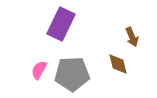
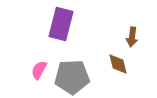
purple rectangle: rotated 12 degrees counterclockwise
brown arrow: rotated 30 degrees clockwise
gray pentagon: moved 3 px down
